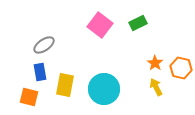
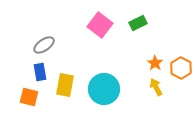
orange hexagon: rotated 15 degrees clockwise
